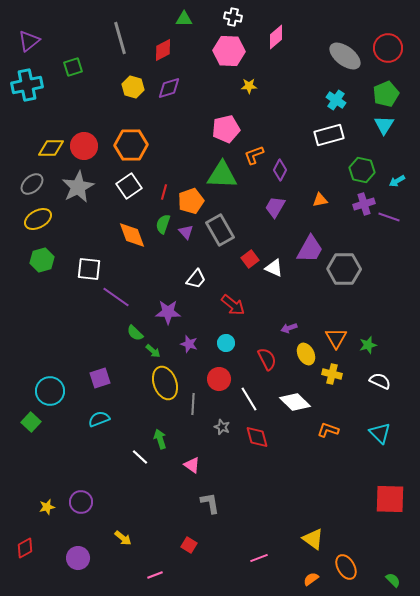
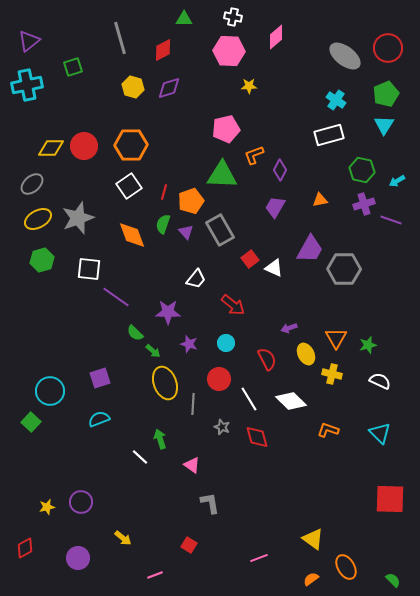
gray star at (78, 187): moved 31 px down; rotated 8 degrees clockwise
purple line at (389, 217): moved 2 px right, 3 px down
white diamond at (295, 402): moved 4 px left, 1 px up
